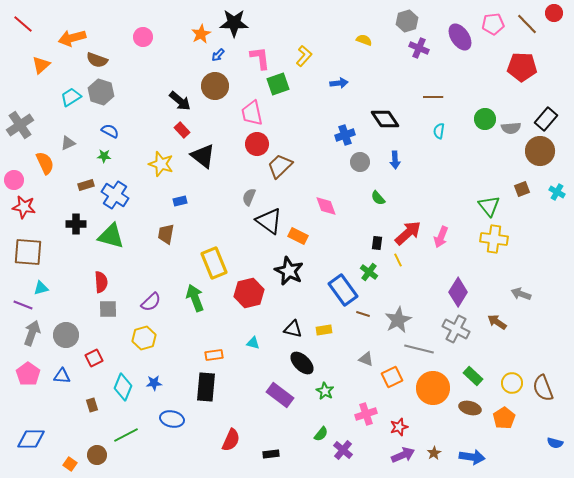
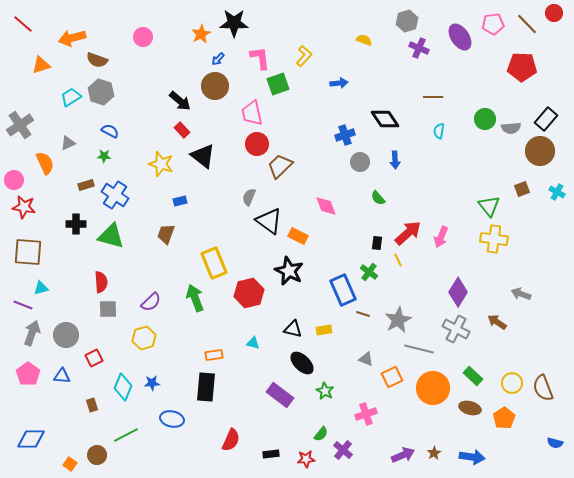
blue arrow at (218, 55): moved 4 px down
orange triangle at (41, 65): rotated 24 degrees clockwise
brown trapezoid at (166, 234): rotated 10 degrees clockwise
blue rectangle at (343, 290): rotated 12 degrees clockwise
blue star at (154, 383): moved 2 px left
red star at (399, 427): moved 93 px left, 32 px down; rotated 12 degrees clockwise
